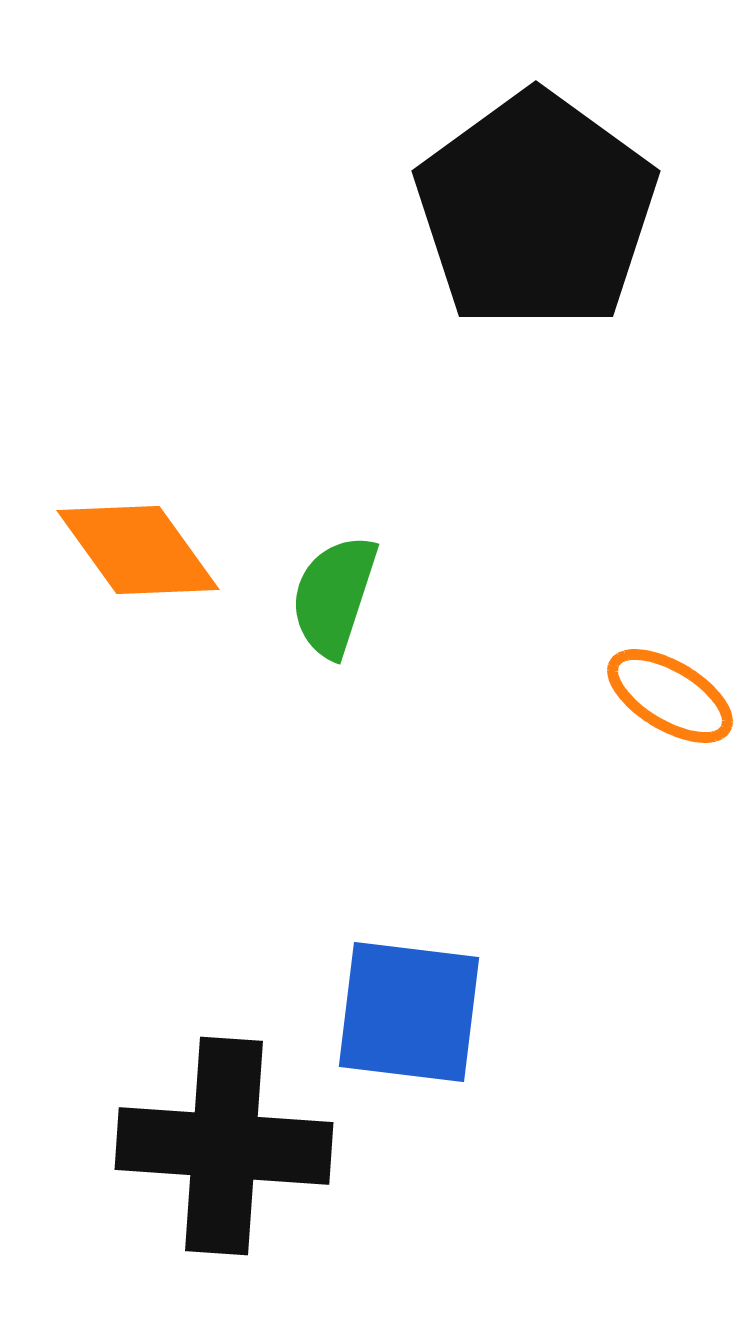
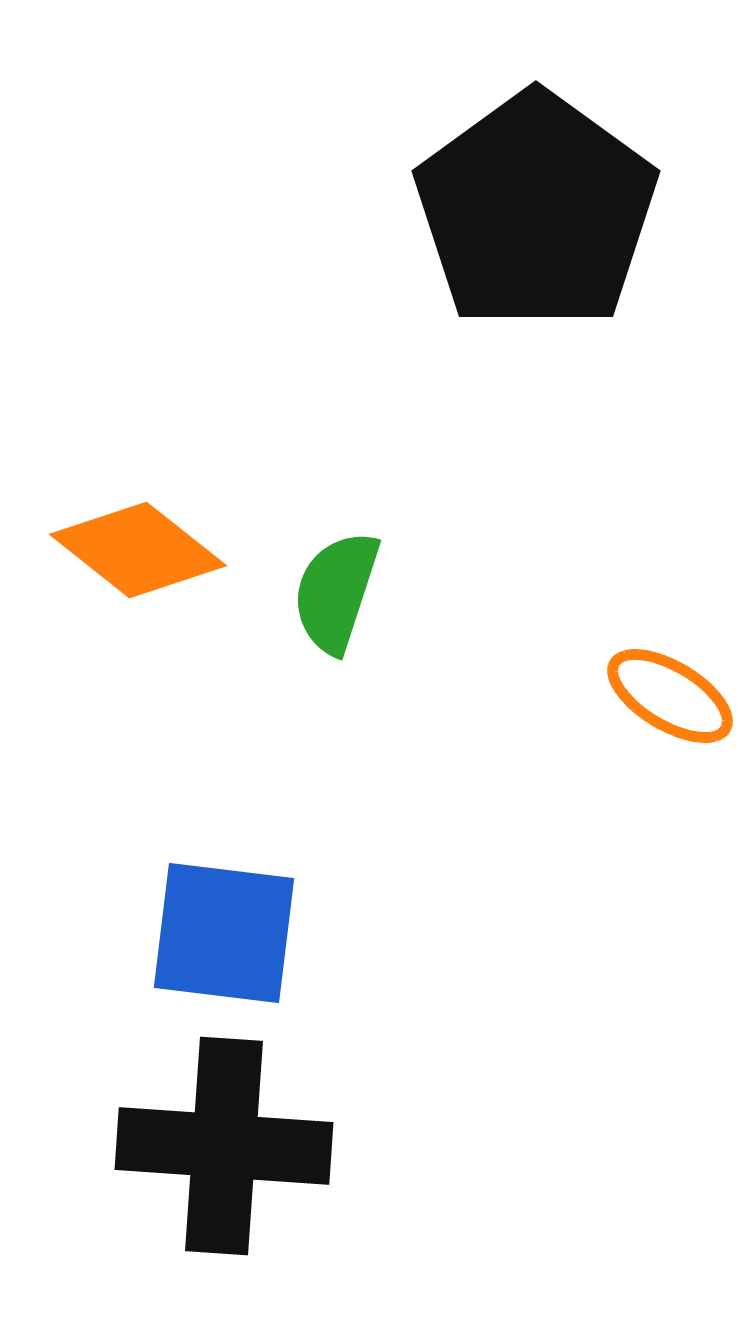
orange diamond: rotated 16 degrees counterclockwise
green semicircle: moved 2 px right, 4 px up
blue square: moved 185 px left, 79 px up
